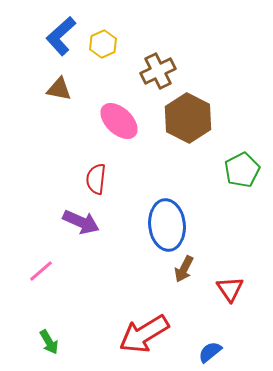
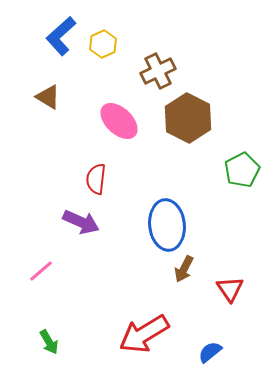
brown triangle: moved 11 px left, 8 px down; rotated 20 degrees clockwise
